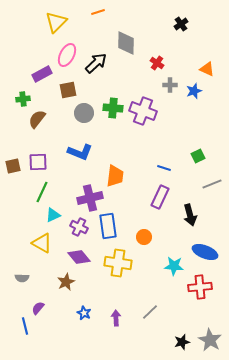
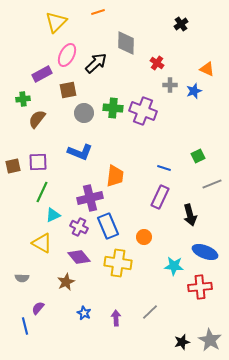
blue rectangle at (108, 226): rotated 15 degrees counterclockwise
